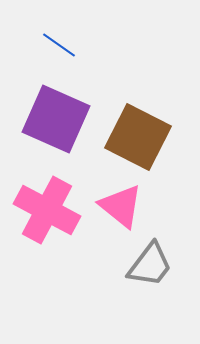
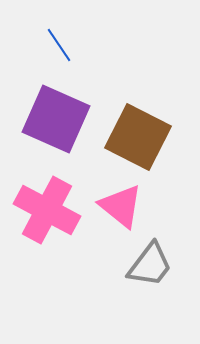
blue line: rotated 21 degrees clockwise
